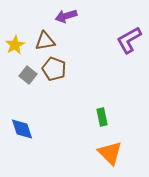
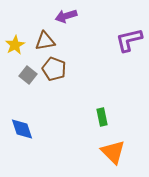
purple L-shape: rotated 16 degrees clockwise
orange triangle: moved 3 px right, 1 px up
